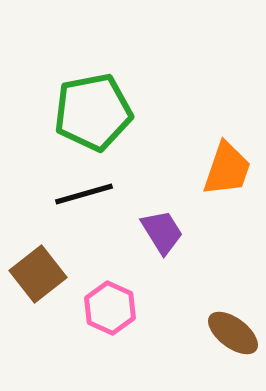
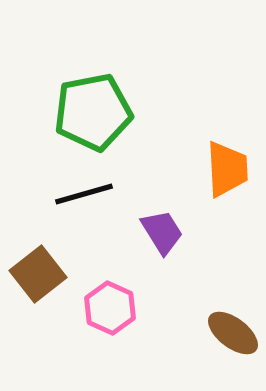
orange trapezoid: rotated 22 degrees counterclockwise
